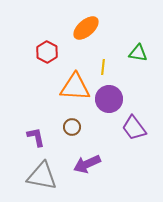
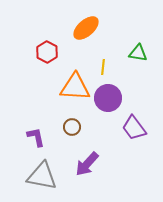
purple circle: moved 1 px left, 1 px up
purple arrow: rotated 24 degrees counterclockwise
